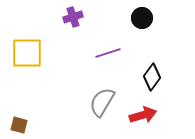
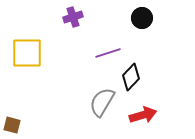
black diamond: moved 21 px left; rotated 8 degrees clockwise
brown square: moved 7 px left
